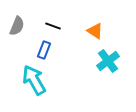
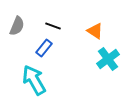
blue rectangle: moved 2 px up; rotated 18 degrees clockwise
cyan cross: moved 2 px up
